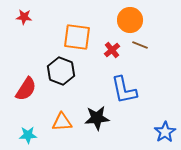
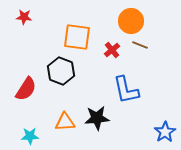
orange circle: moved 1 px right, 1 px down
blue L-shape: moved 2 px right
orange triangle: moved 3 px right
cyan star: moved 2 px right, 1 px down
